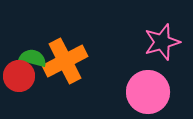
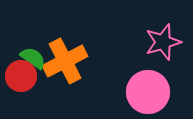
pink star: moved 1 px right
green semicircle: rotated 20 degrees clockwise
red circle: moved 2 px right
